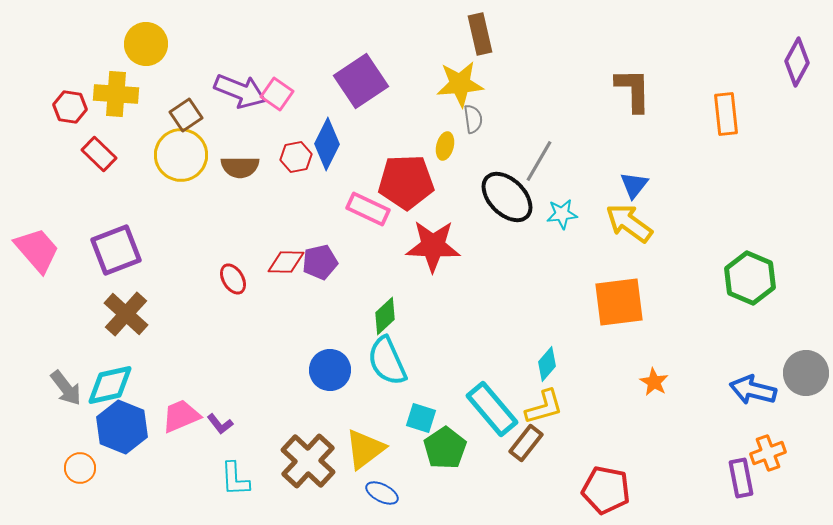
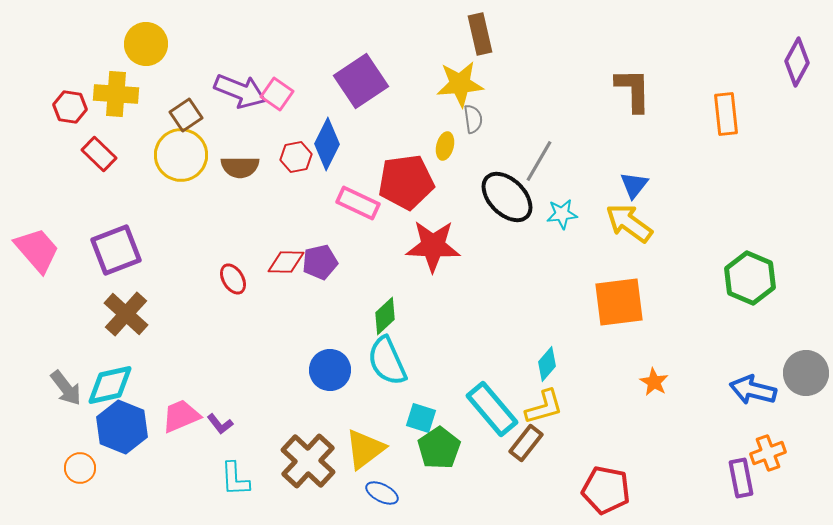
red pentagon at (406, 182): rotated 6 degrees counterclockwise
pink rectangle at (368, 209): moved 10 px left, 6 px up
green pentagon at (445, 448): moved 6 px left
